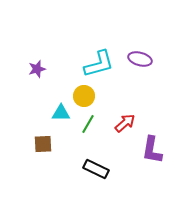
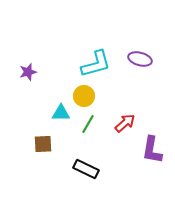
cyan L-shape: moved 3 px left
purple star: moved 9 px left, 3 px down
black rectangle: moved 10 px left
